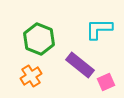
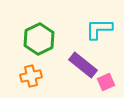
green hexagon: rotated 12 degrees clockwise
purple rectangle: moved 3 px right
orange cross: rotated 20 degrees clockwise
